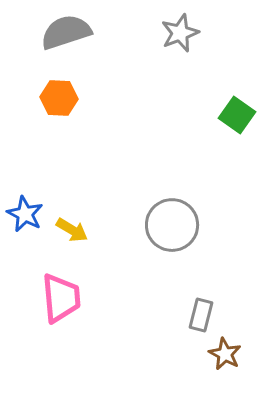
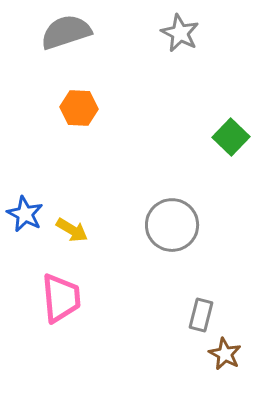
gray star: rotated 24 degrees counterclockwise
orange hexagon: moved 20 px right, 10 px down
green square: moved 6 px left, 22 px down; rotated 9 degrees clockwise
